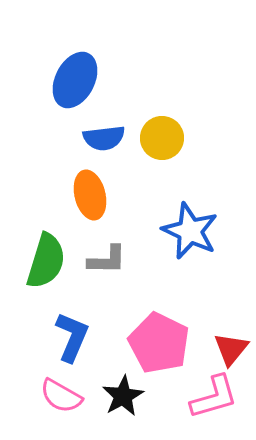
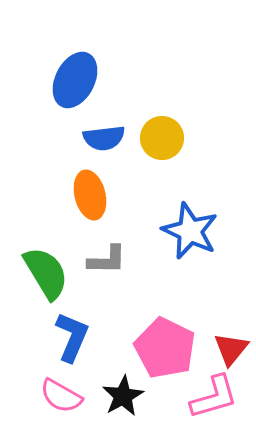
green semicircle: moved 12 px down; rotated 48 degrees counterclockwise
pink pentagon: moved 6 px right, 5 px down
